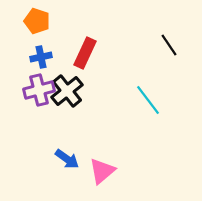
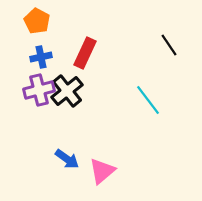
orange pentagon: rotated 10 degrees clockwise
